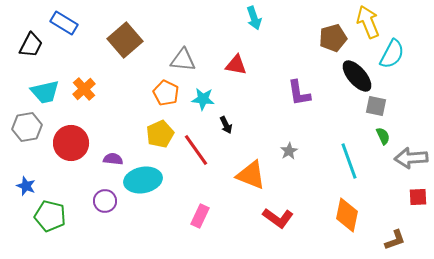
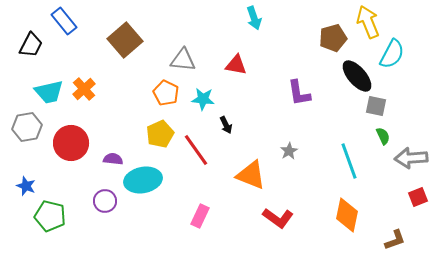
blue rectangle: moved 2 px up; rotated 20 degrees clockwise
cyan trapezoid: moved 4 px right
red square: rotated 18 degrees counterclockwise
